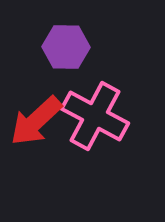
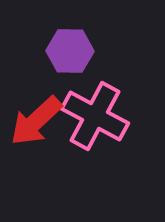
purple hexagon: moved 4 px right, 4 px down
